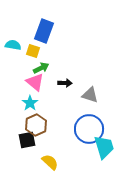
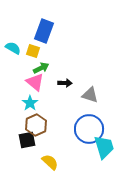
cyan semicircle: moved 3 px down; rotated 21 degrees clockwise
